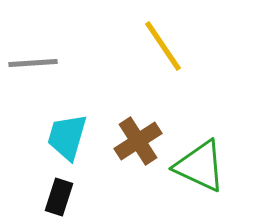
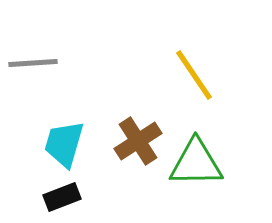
yellow line: moved 31 px right, 29 px down
cyan trapezoid: moved 3 px left, 7 px down
green triangle: moved 4 px left, 3 px up; rotated 26 degrees counterclockwise
black rectangle: moved 3 px right; rotated 51 degrees clockwise
